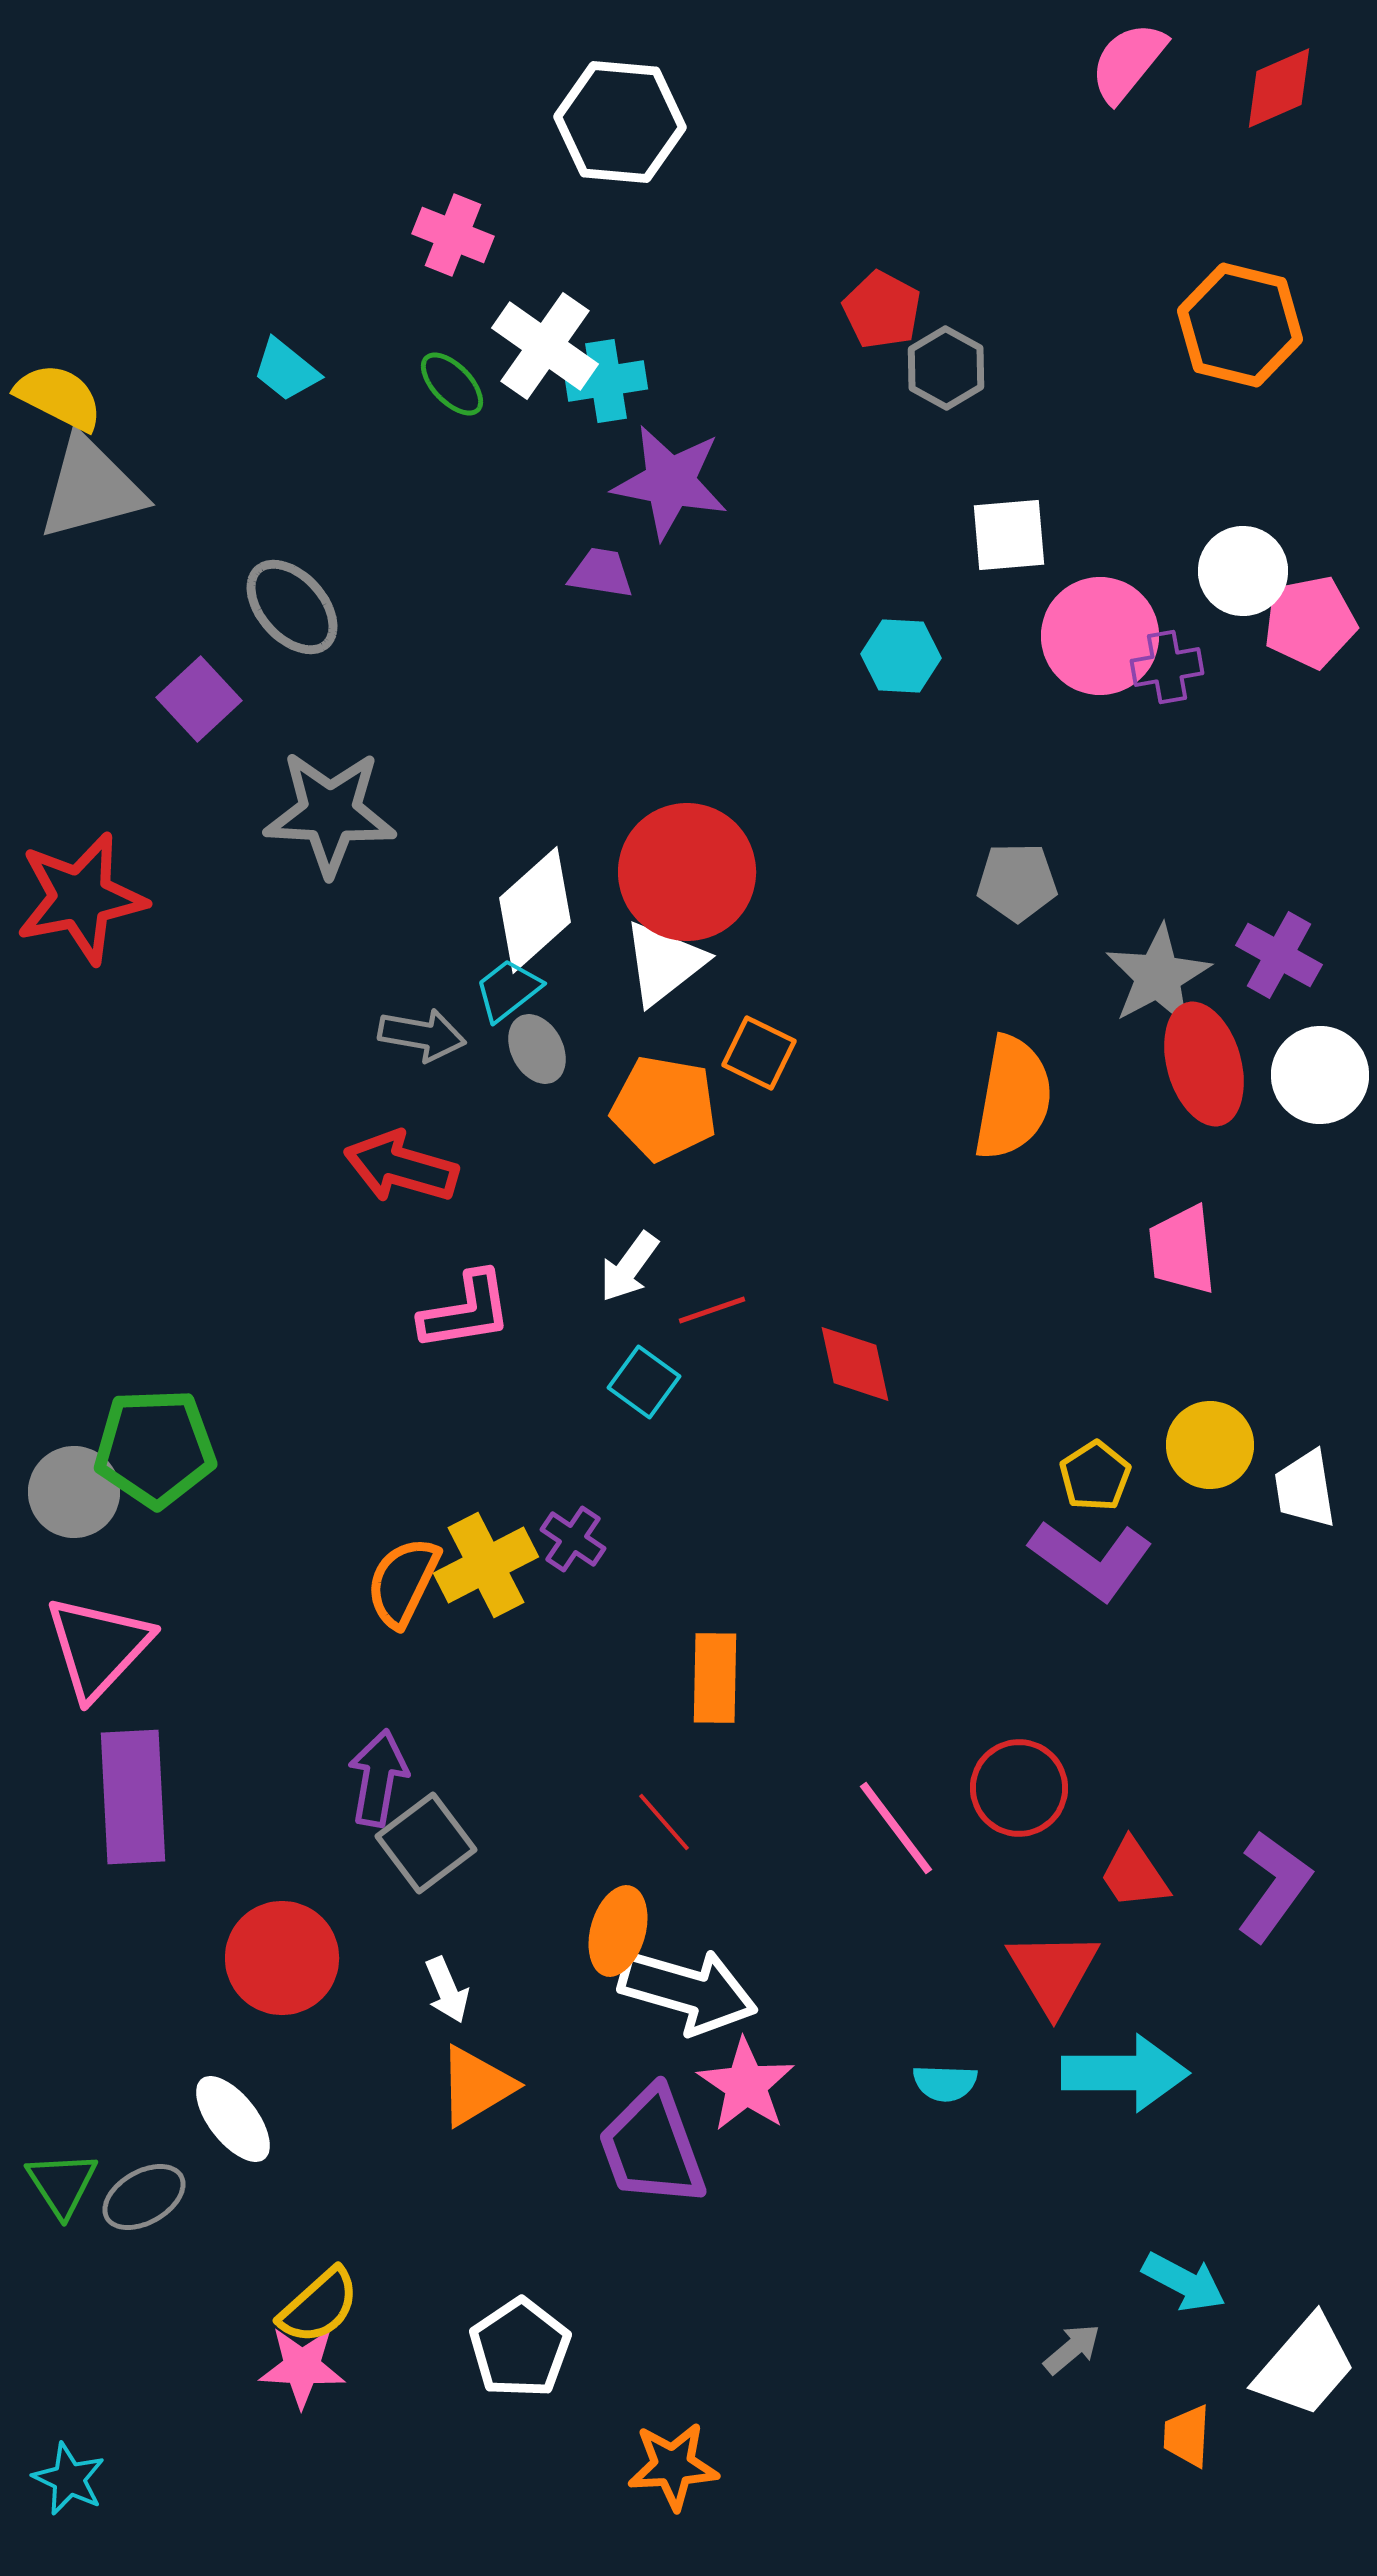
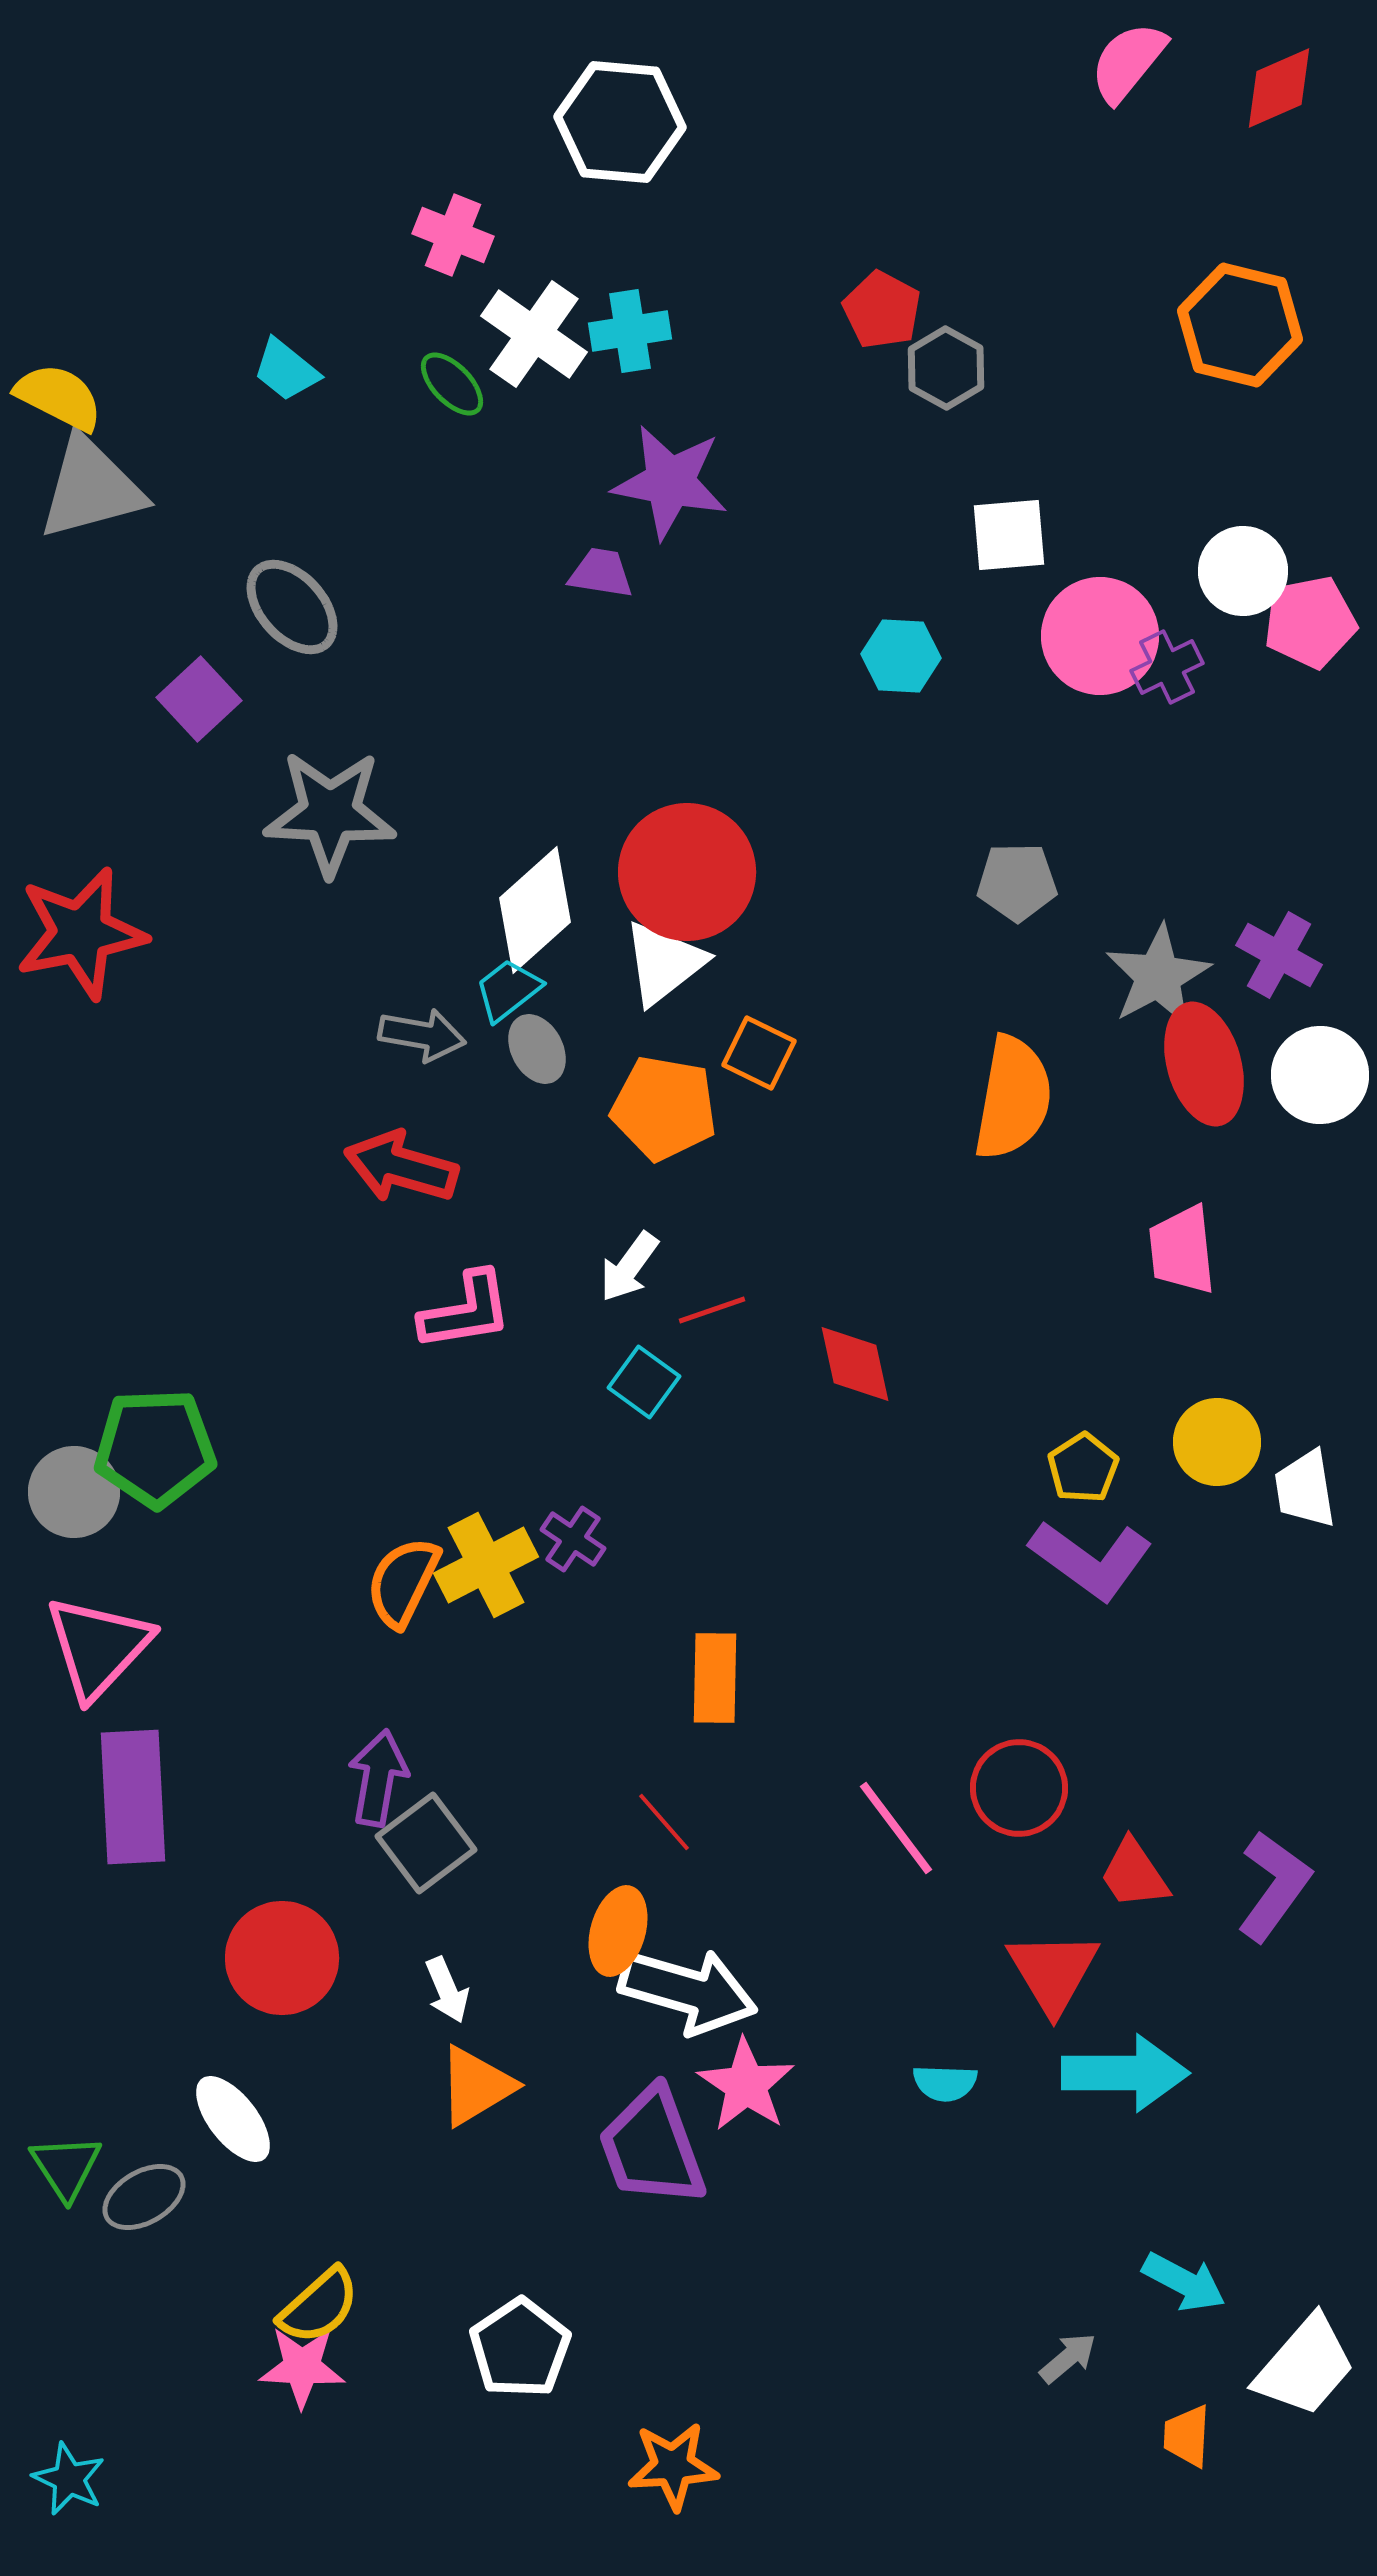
white cross at (545, 346): moved 11 px left, 12 px up
cyan cross at (606, 381): moved 24 px right, 50 px up
purple cross at (1167, 667): rotated 16 degrees counterclockwise
red star at (81, 898): moved 35 px down
yellow circle at (1210, 1445): moved 7 px right, 3 px up
yellow pentagon at (1095, 1476): moved 12 px left, 8 px up
green triangle at (62, 2184): moved 4 px right, 17 px up
gray arrow at (1072, 2349): moved 4 px left, 9 px down
